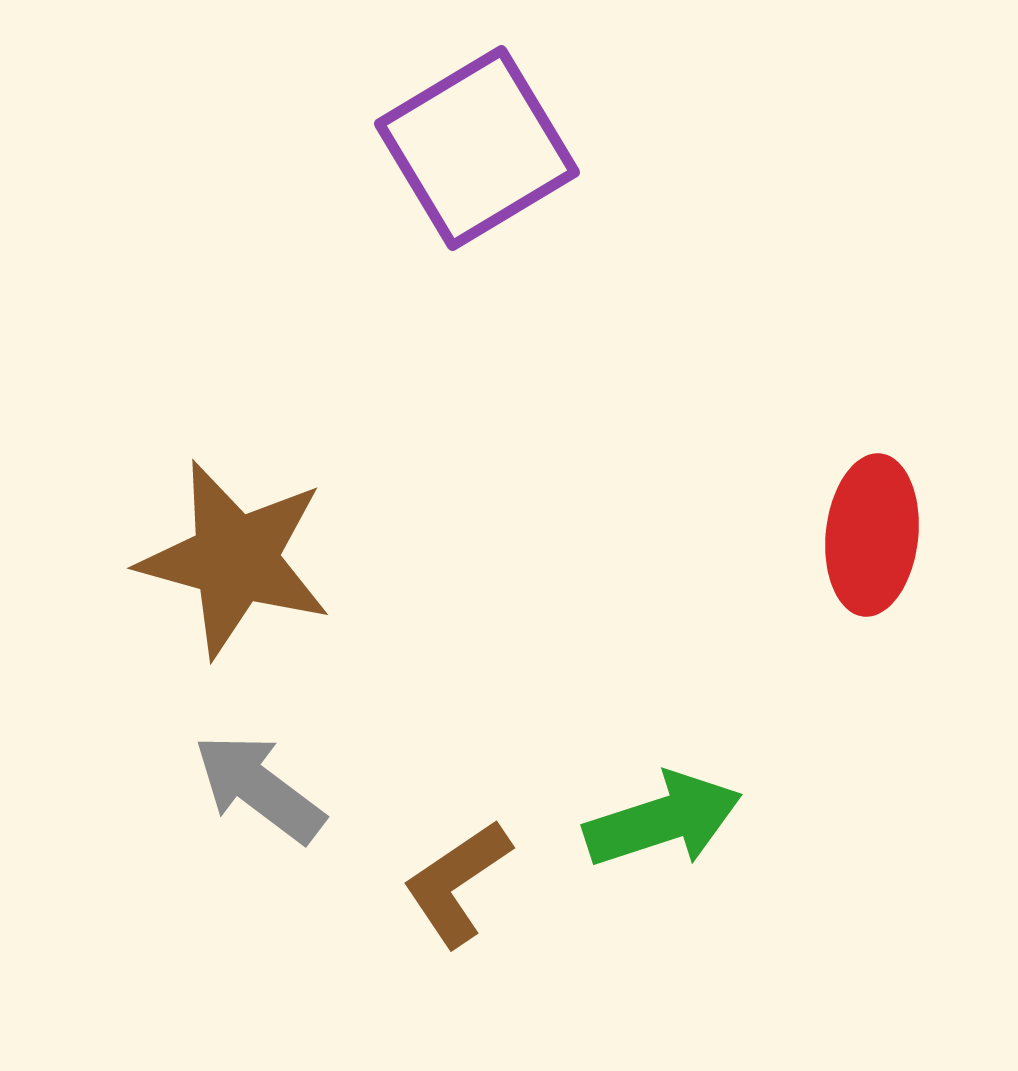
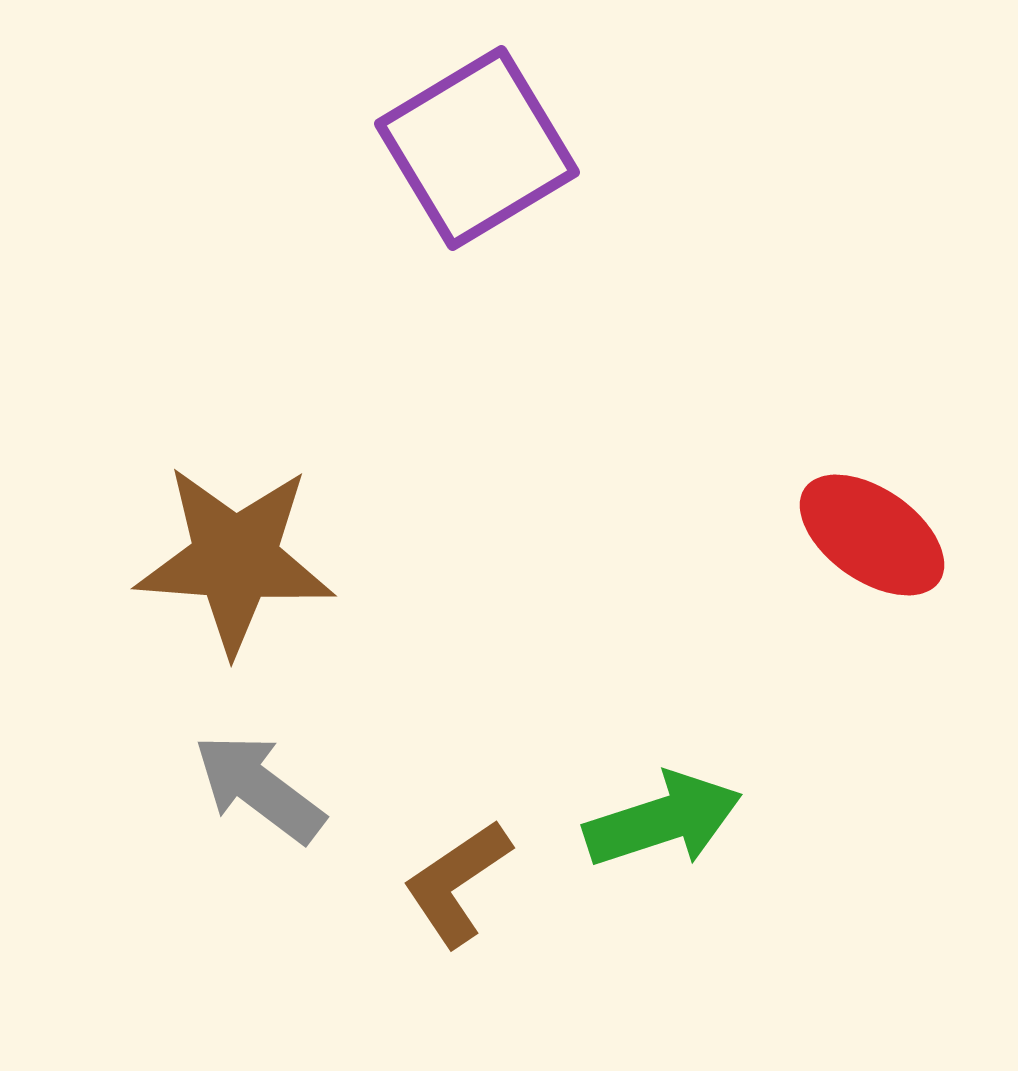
red ellipse: rotated 61 degrees counterclockwise
brown star: rotated 11 degrees counterclockwise
